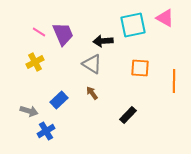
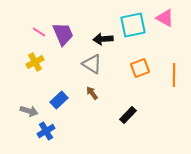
black arrow: moved 2 px up
orange square: rotated 24 degrees counterclockwise
orange line: moved 6 px up
